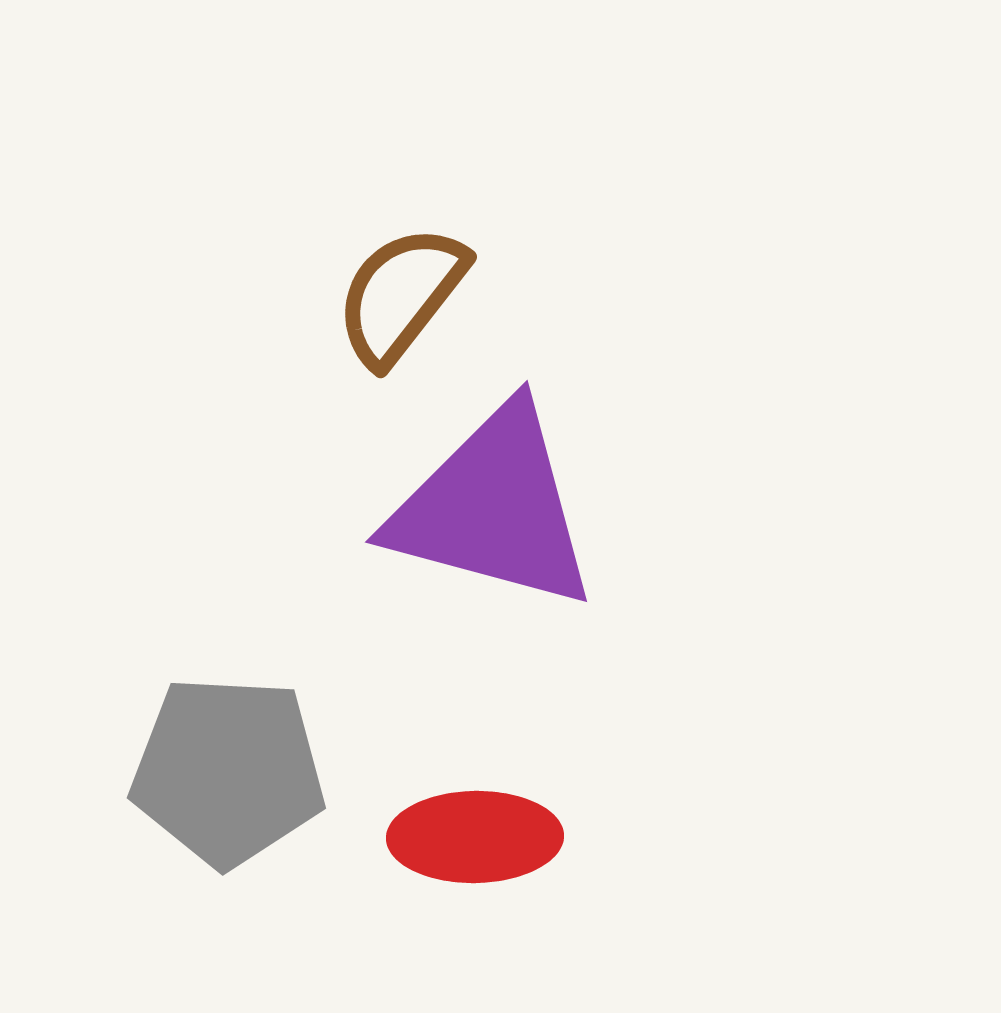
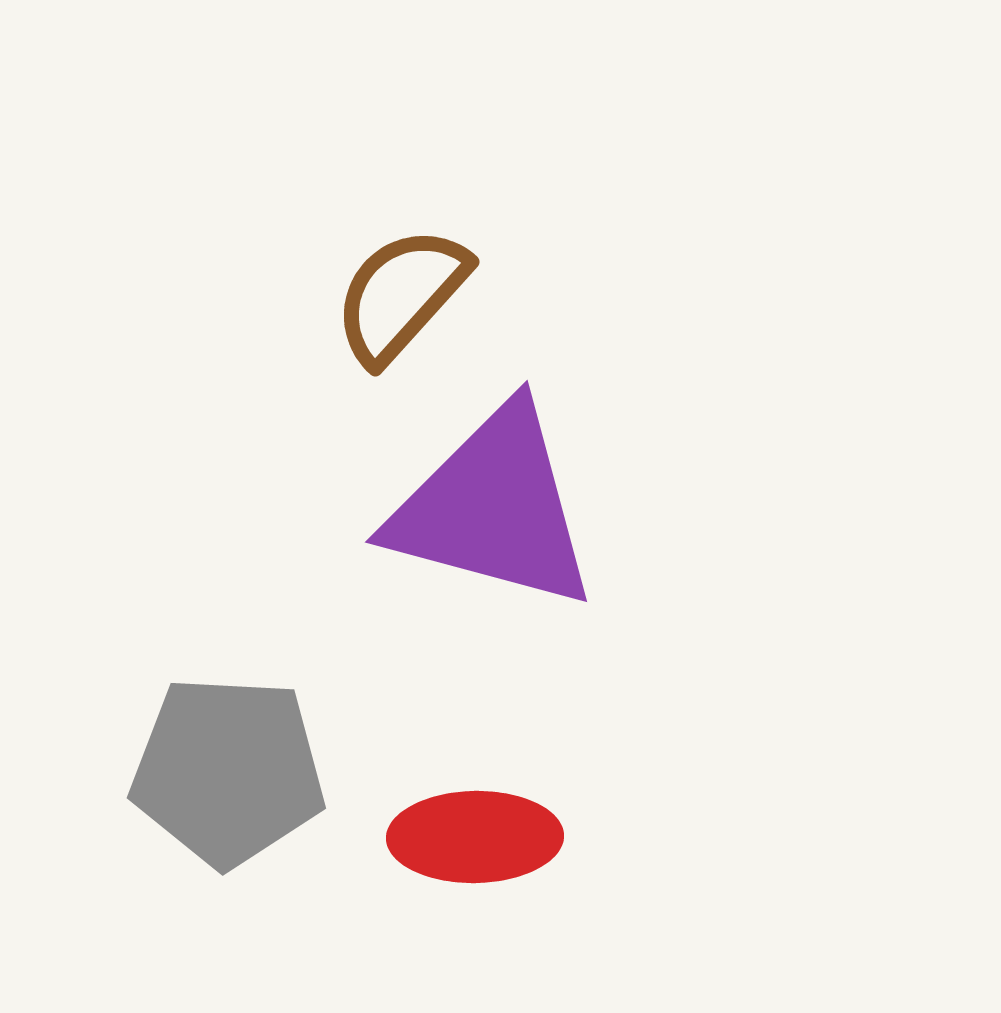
brown semicircle: rotated 4 degrees clockwise
